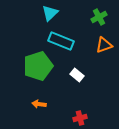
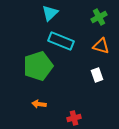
orange triangle: moved 3 px left, 1 px down; rotated 36 degrees clockwise
white rectangle: moved 20 px right; rotated 32 degrees clockwise
red cross: moved 6 px left
